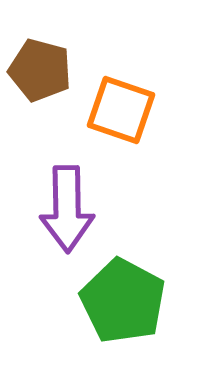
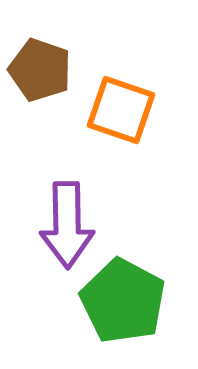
brown pentagon: rotated 4 degrees clockwise
purple arrow: moved 16 px down
